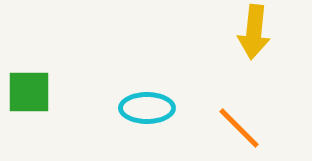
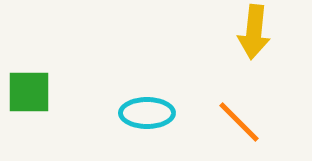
cyan ellipse: moved 5 px down
orange line: moved 6 px up
